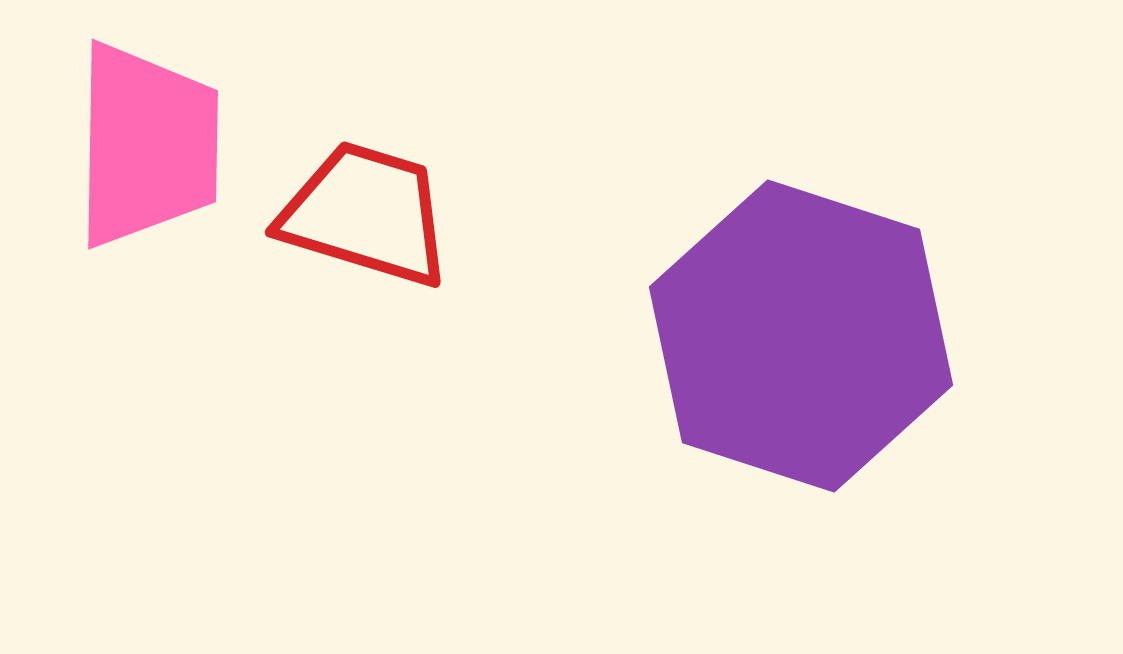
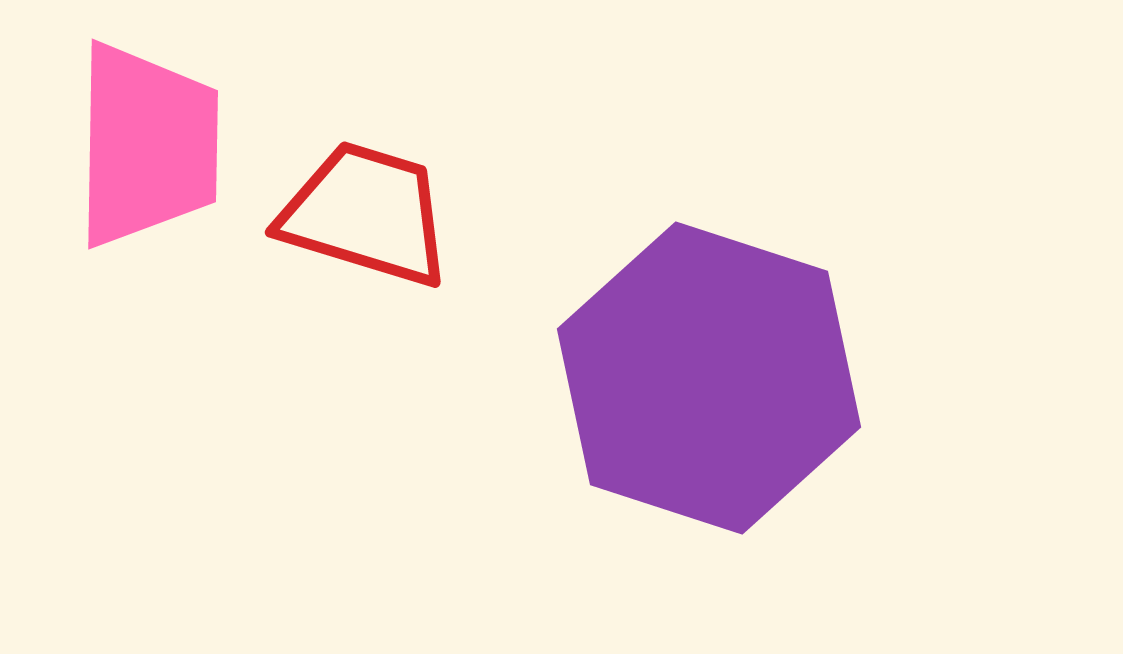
purple hexagon: moved 92 px left, 42 px down
